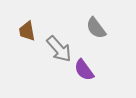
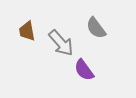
gray arrow: moved 2 px right, 6 px up
